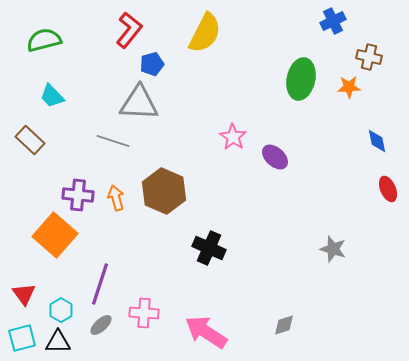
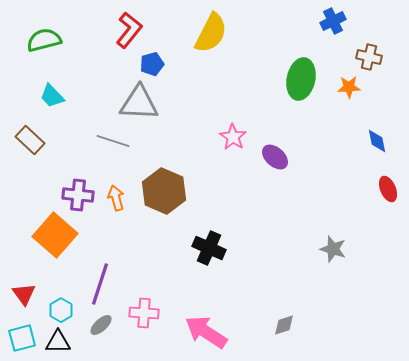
yellow semicircle: moved 6 px right
